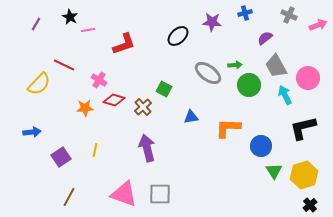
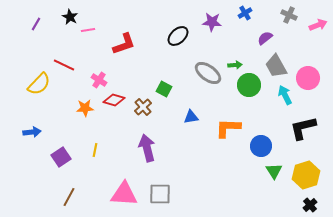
blue cross: rotated 16 degrees counterclockwise
yellow hexagon: moved 2 px right
pink triangle: rotated 16 degrees counterclockwise
